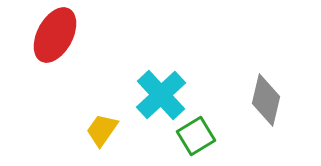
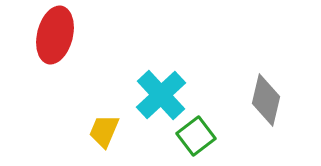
red ellipse: rotated 14 degrees counterclockwise
yellow trapezoid: moved 2 px right, 1 px down; rotated 12 degrees counterclockwise
green square: rotated 6 degrees counterclockwise
